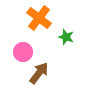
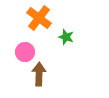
pink circle: moved 2 px right
brown arrow: moved 1 px down; rotated 35 degrees counterclockwise
